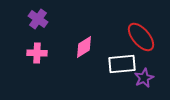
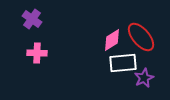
purple cross: moved 6 px left
pink diamond: moved 28 px right, 7 px up
white rectangle: moved 1 px right, 1 px up
